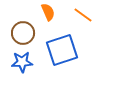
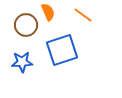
brown circle: moved 3 px right, 8 px up
